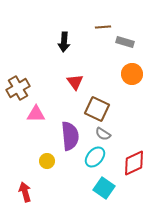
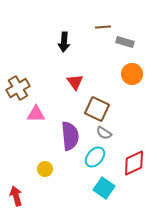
gray semicircle: moved 1 px right, 1 px up
yellow circle: moved 2 px left, 8 px down
red arrow: moved 9 px left, 4 px down
